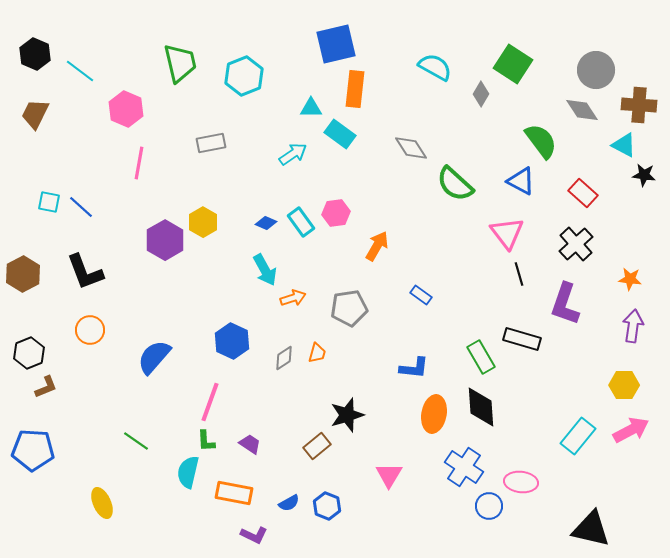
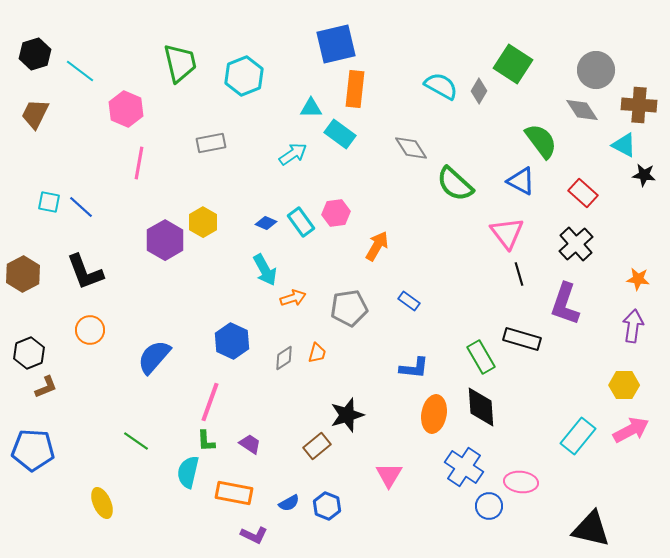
black hexagon at (35, 54): rotated 20 degrees clockwise
cyan semicircle at (435, 67): moved 6 px right, 19 px down
gray diamond at (481, 94): moved 2 px left, 3 px up
orange star at (630, 279): moved 8 px right
blue rectangle at (421, 295): moved 12 px left, 6 px down
